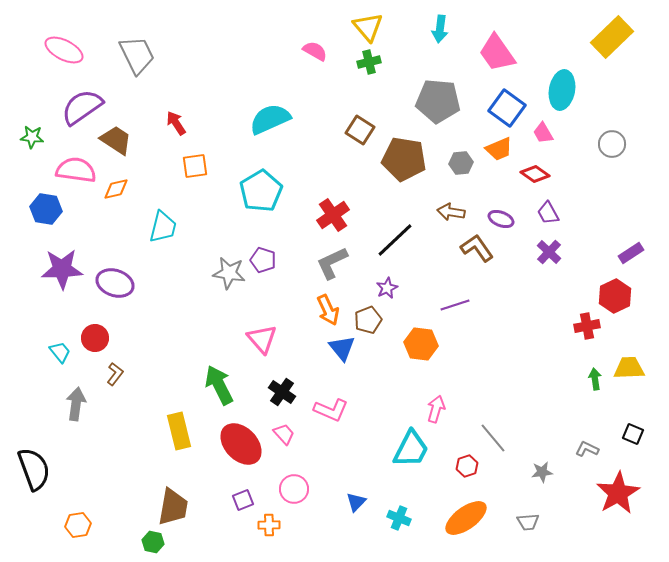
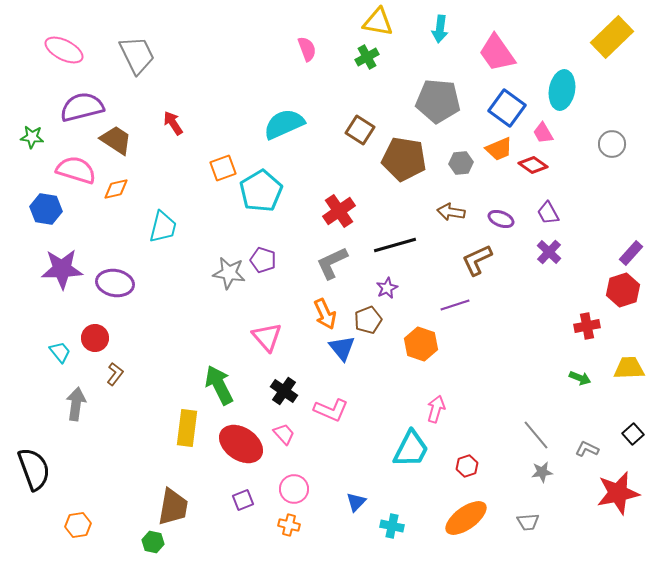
yellow triangle at (368, 27): moved 10 px right, 5 px up; rotated 40 degrees counterclockwise
pink semicircle at (315, 51): moved 8 px left, 2 px up; rotated 40 degrees clockwise
green cross at (369, 62): moved 2 px left, 5 px up; rotated 15 degrees counterclockwise
purple semicircle at (82, 107): rotated 21 degrees clockwise
cyan semicircle at (270, 119): moved 14 px right, 5 px down
red arrow at (176, 123): moved 3 px left
orange square at (195, 166): moved 28 px right, 2 px down; rotated 12 degrees counterclockwise
pink semicircle at (76, 170): rotated 9 degrees clockwise
red diamond at (535, 174): moved 2 px left, 9 px up
red cross at (333, 215): moved 6 px right, 4 px up
black line at (395, 240): moved 5 px down; rotated 27 degrees clockwise
brown L-shape at (477, 248): moved 12 px down; rotated 80 degrees counterclockwise
purple rectangle at (631, 253): rotated 15 degrees counterclockwise
purple ellipse at (115, 283): rotated 9 degrees counterclockwise
red hexagon at (615, 296): moved 8 px right, 6 px up; rotated 8 degrees clockwise
orange arrow at (328, 310): moved 3 px left, 4 px down
pink triangle at (262, 339): moved 5 px right, 2 px up
orange hexagon at (421, 344): rotated 12 degrees clockwise
green arrow at (595, 379): moved 15 px left, 1 px up; rotated 120 degrees clockwise
black cross at (282, 392): moved 2 px right, 1 px up
yellow rectangle at (179, 431): moved 8 px right, 3 px up; rotated 21 degrees clockwise
black square at (633, 434): rotated 25 degrees clockwise
gray line at (493, 438): moved 43 px right, 3 px up
red ellipse at (241, 444): rotated 12 degrees counterclockwise
red star at (618, 493): rotated 18 degrees clockwise
cyan cross at (399, 518): moved 7 px left, 8 px down; rotated 10 degrees counterclockwise
orange cross at (269, 525): moved 20 px right; rotated 15 degrees clockwise
